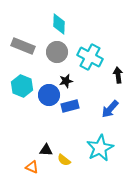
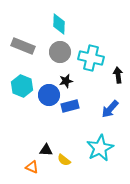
gray circle: moved 3 px right
cyan cross: moved 1 px right, 1 px down; rotated 15 degrees counterclockwise
